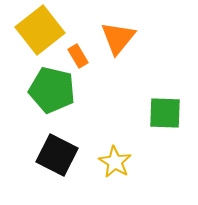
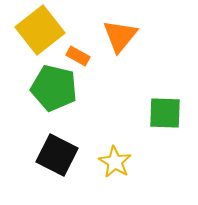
orange triangle: moved 2 px right, 2 px up
orange rectangle: rotated 30 degrees counterclockwise
green pentagon: moved 2 px right, 2 px up
